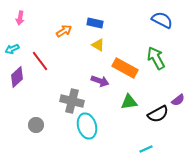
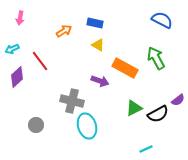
green triangle: moved 5 px right, 6 px down; rotated 18 degrees counterclockwise
